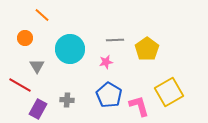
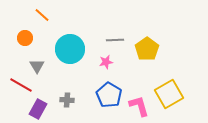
red line: moved 1 px right
yellow square: moved 2 px down
